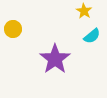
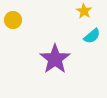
yellow circle: moved 9 px up
